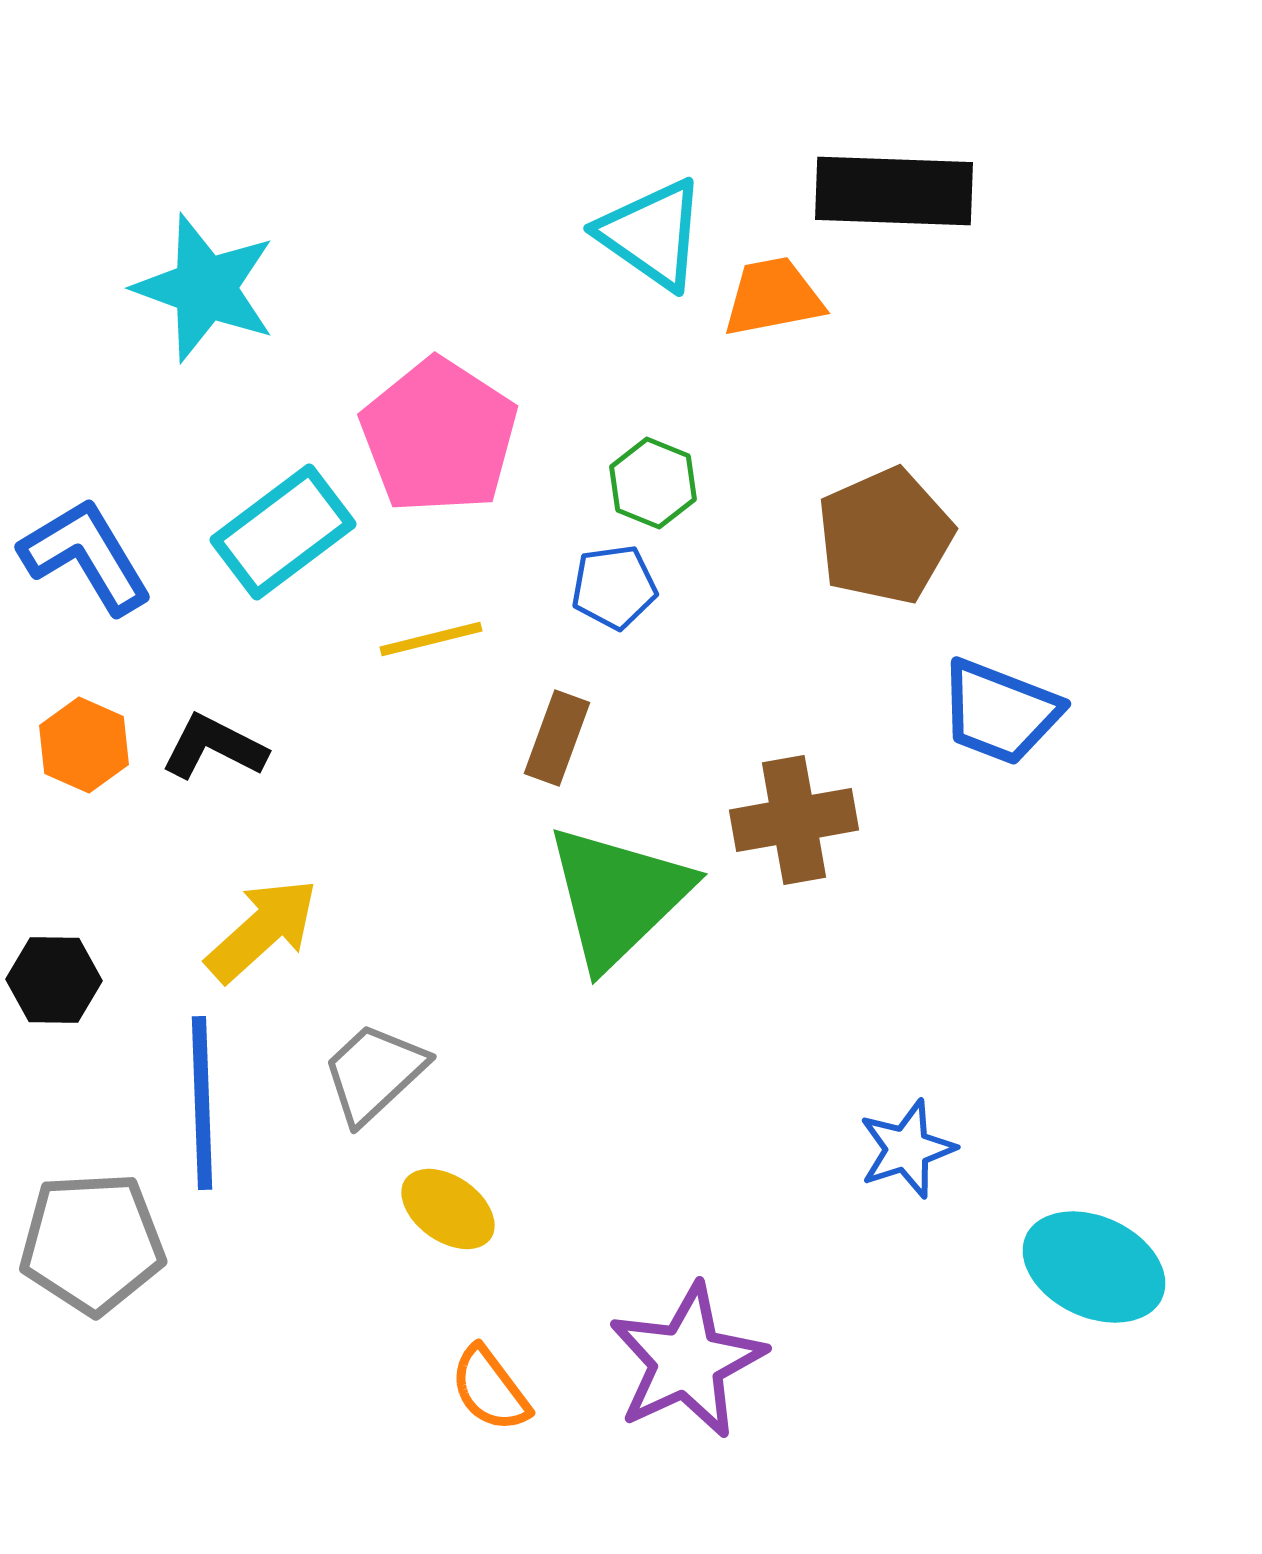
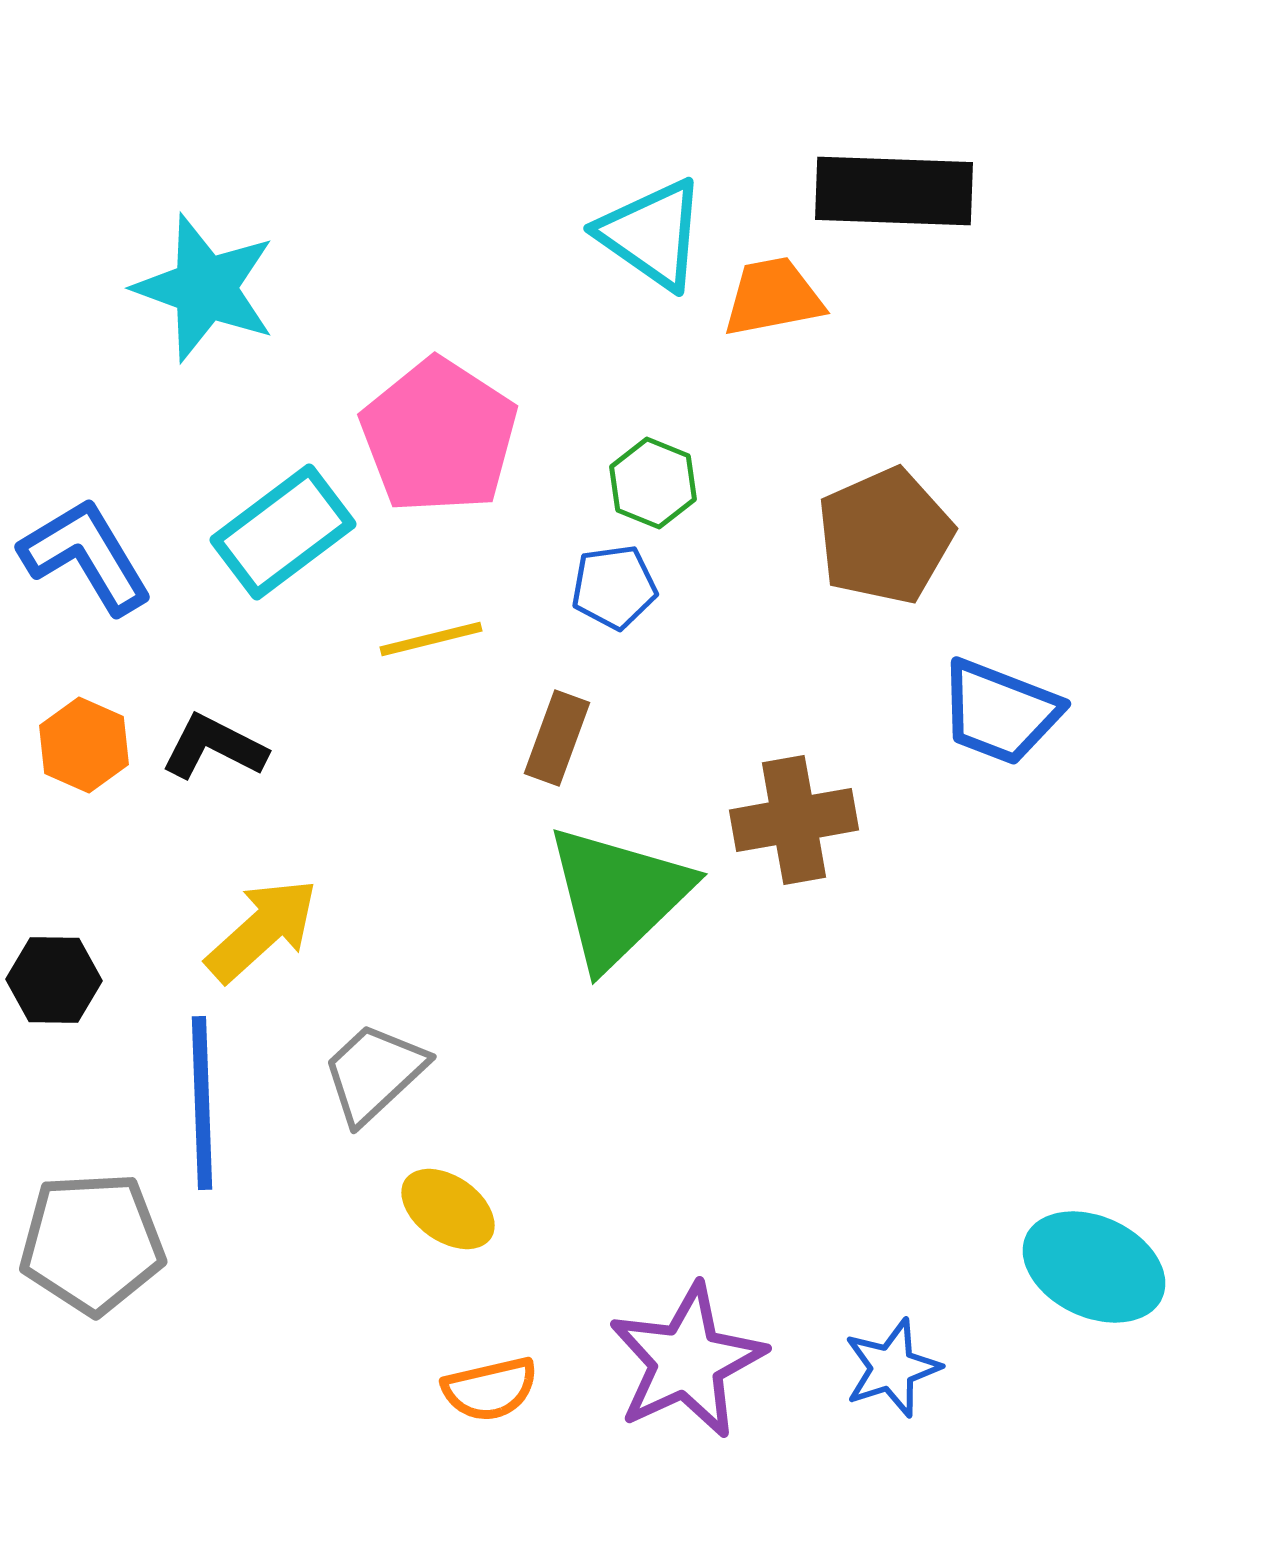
blue star: moved 15 px left, 219 px down
orange semicircle: rotated 66 degrees counterclockwise
